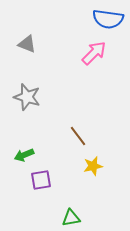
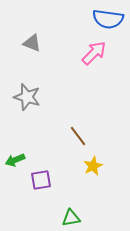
gray triangle: moved 5 px right, 1 px up
green arrow: moved 9 px left, 5 px down
yellow star: rotated 12 degrees counterclockwise
